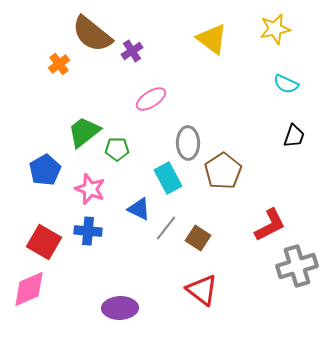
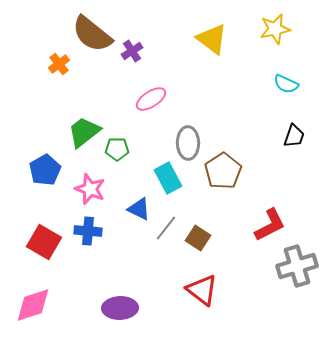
pink diamond: moved 4 px right, 16 px down; rotated 6 degrees clockwise
